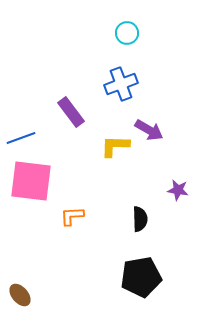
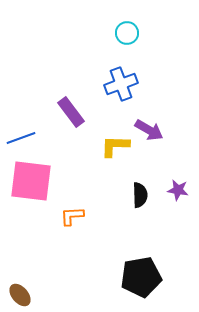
black semicircle: moved 24 px up
